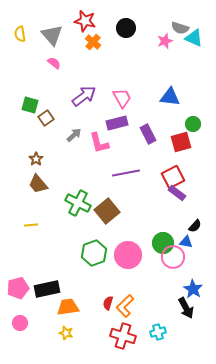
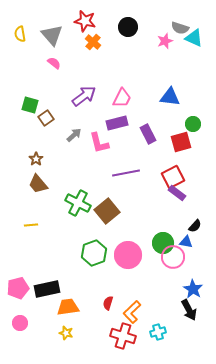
black circle at (126, 28): moved 2 px right, 1 px up
pink trapezoid at (122, 98): rotated 55 degrees clockwise
orange L-shape at (125, 306): moved 7 px right, 6 px down
black arrow at (186, 308): moved 3 px right, 2 px down
